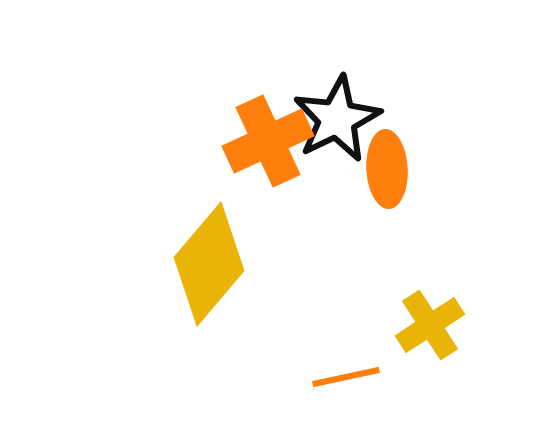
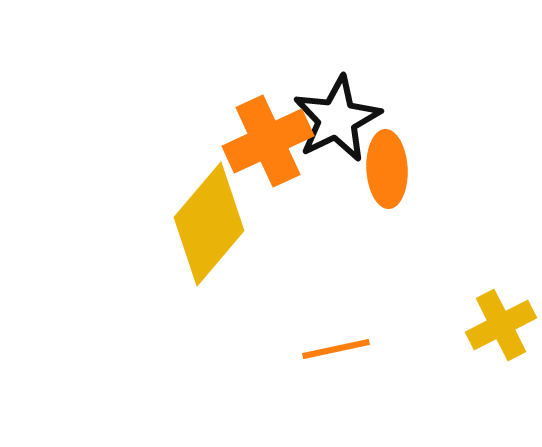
yellow diamond: moved 40 px up
yellow cross: moved 71 px right; rotated 6 degrees clockwise
orange line: moved 10 px left, 28 px up
